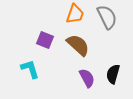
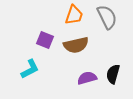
orange trapezoid: moved 1 px left, 1 px down
brown semicircle: moved 2 px left; rotated 125 degrees clockwise
cyan L-shape: rotated 80 degrees clockwise
purple semicircle: rotated 78 degrees counterclockwise
